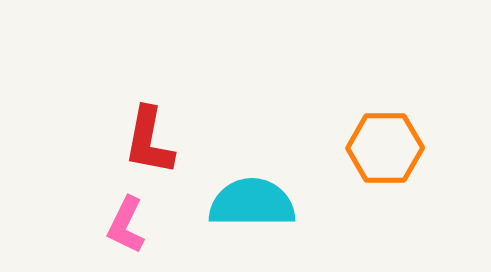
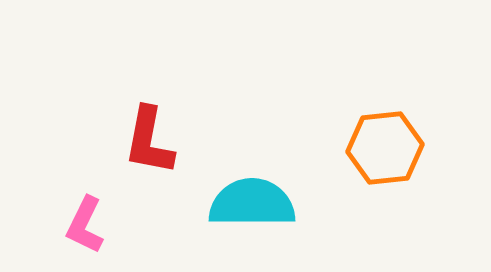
orange hexagon: rotated 6 degrees counterclockwise
pink L-shape: moved 41 px left
